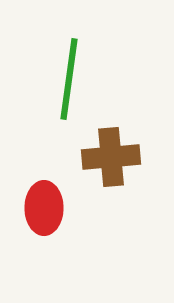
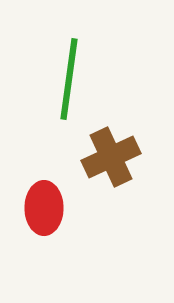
brown cross: rotated 20 degrees counterclockwise
